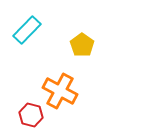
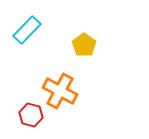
yellow pentagon: moved 2 px right
